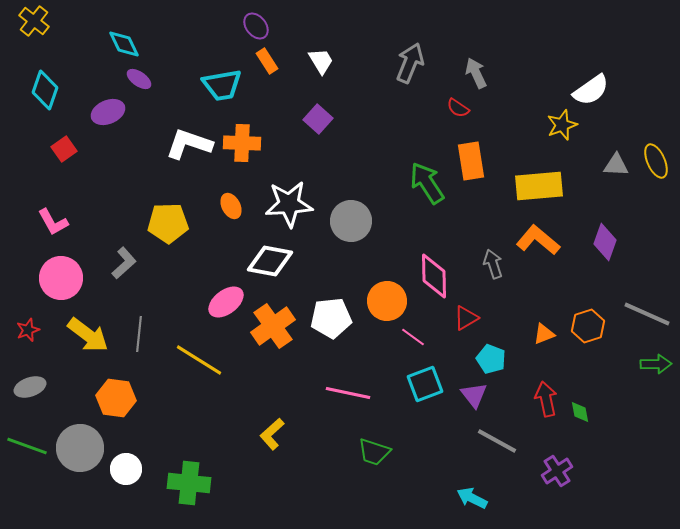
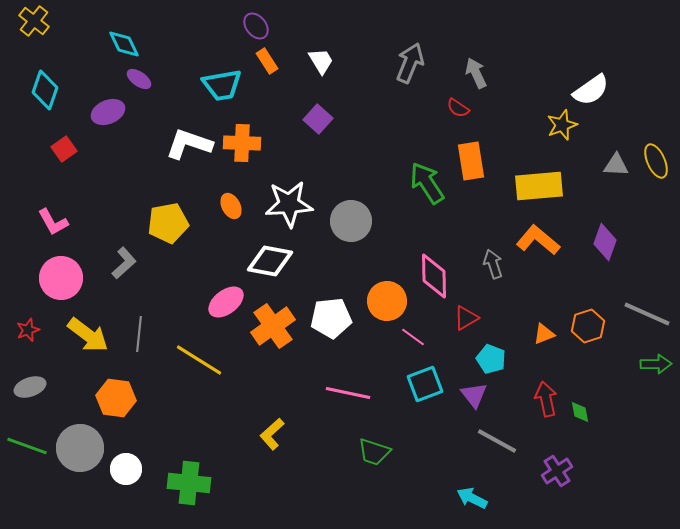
yellow pentagon at (168, 223): rotated 9 degrees counterclockwise
